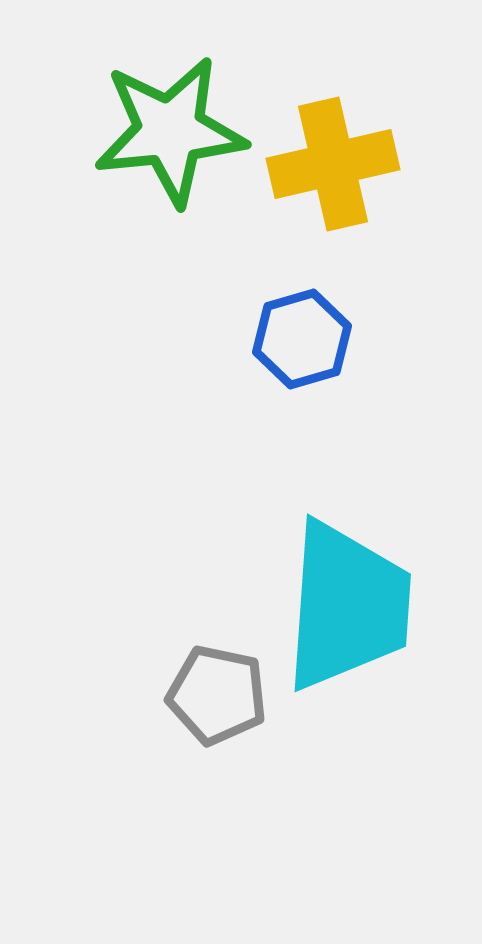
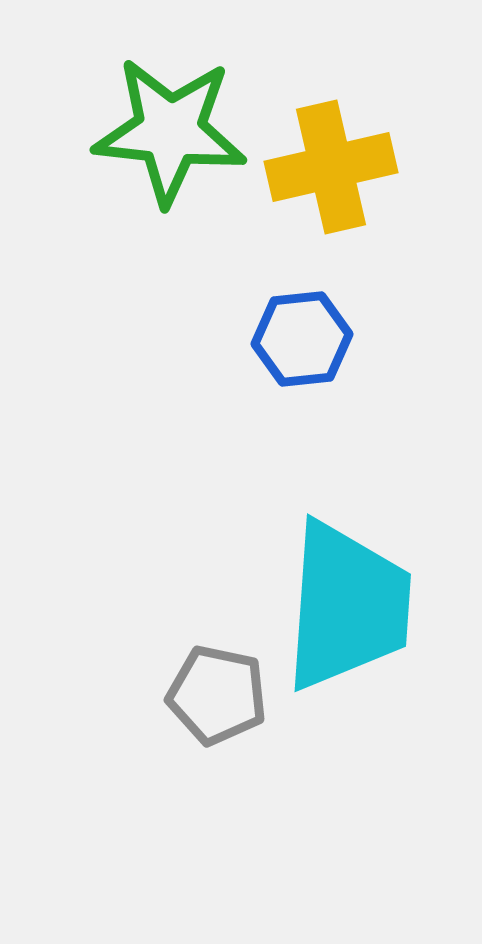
green star: rotated 12 degrees clockwise
yellow cross: moved 2 px left, 3 px down
blue hexagon: rotated 10 degrees clockwise
